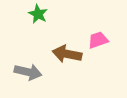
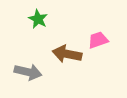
green star: moved 5 px down
